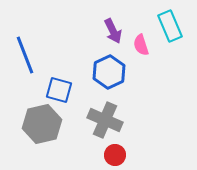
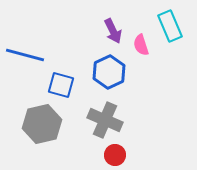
blue line: rotated 54 degrees counterclockwise
blue square: moved 2 px right, 5 px up
